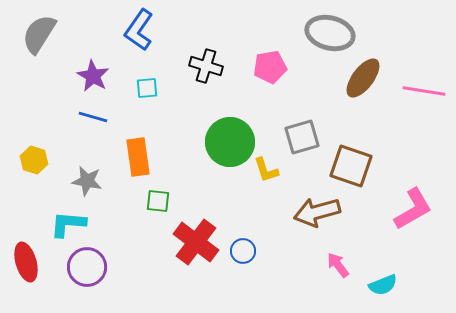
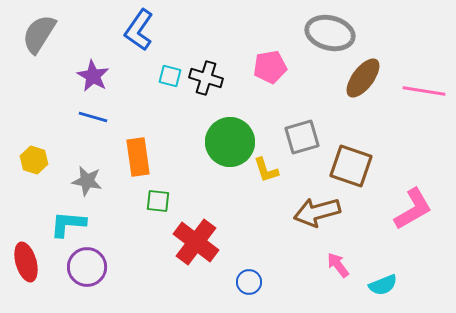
black cross: moved 12 px down
cyan square: moved 23 px right, 12 px up; rotated 20 degrees clockwise
blue circle: moved 6 px right, 31 px down
